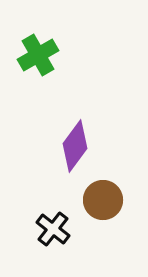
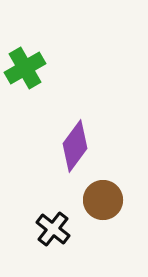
green cross: moved 13 px left, 13 px down
